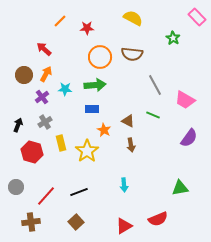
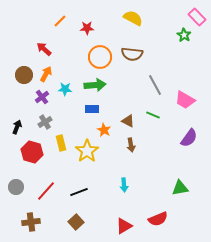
green star: moved 11 px right, 3 px up
black arrow: moved 1 px left, 2 px down
red line: moved 5 px up
